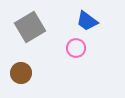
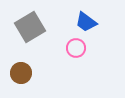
blue trapezoid: moved 1 px left, 1 px down
